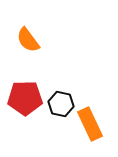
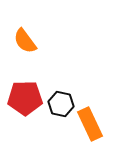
orange semicircle: moved 3 px left, 1 px down
